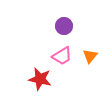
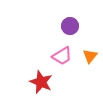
purple circle: moved 6 px right
red star: moved 1 px right, 3 px down; rotated 10 degrees clockwise
